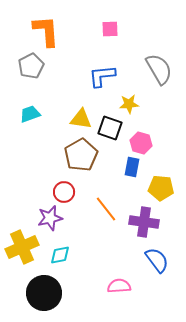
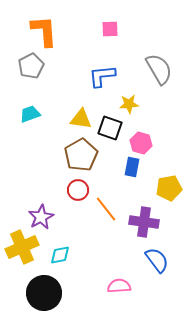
orange L-shape: moved 2 px left
yellow pentagon: moved 8 px right; rotated 15 degrees counterclockwise
red circle: moved 14 px right, 2 px up
purple star: moved 9 px left, 1 px up; rotated 15 degrees counterclockwise
